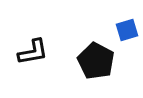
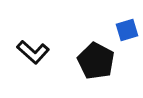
black L-shape: rotated 52 degrees clockwise
